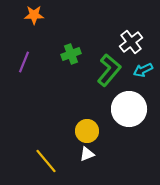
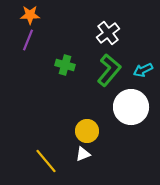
orange star: moved 4 px left
white cross: moved 23 px left, 9 px up
green cross: moved 6 px left, 11 px down; rotated 36 degrees clockwise
purple line: moved 4 px right, 22 px up
white circle: moved 2 px right, 2 px up
white triangle: moved 4 px left
